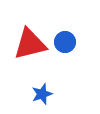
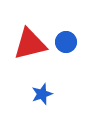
blue circle: moved 1 px right
